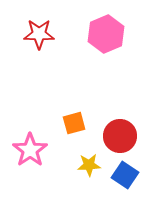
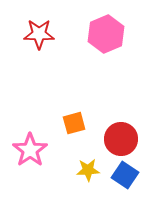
red circle: moved 1 px right, 3 px down
yellow star: moved 1 px left, 5 px down
